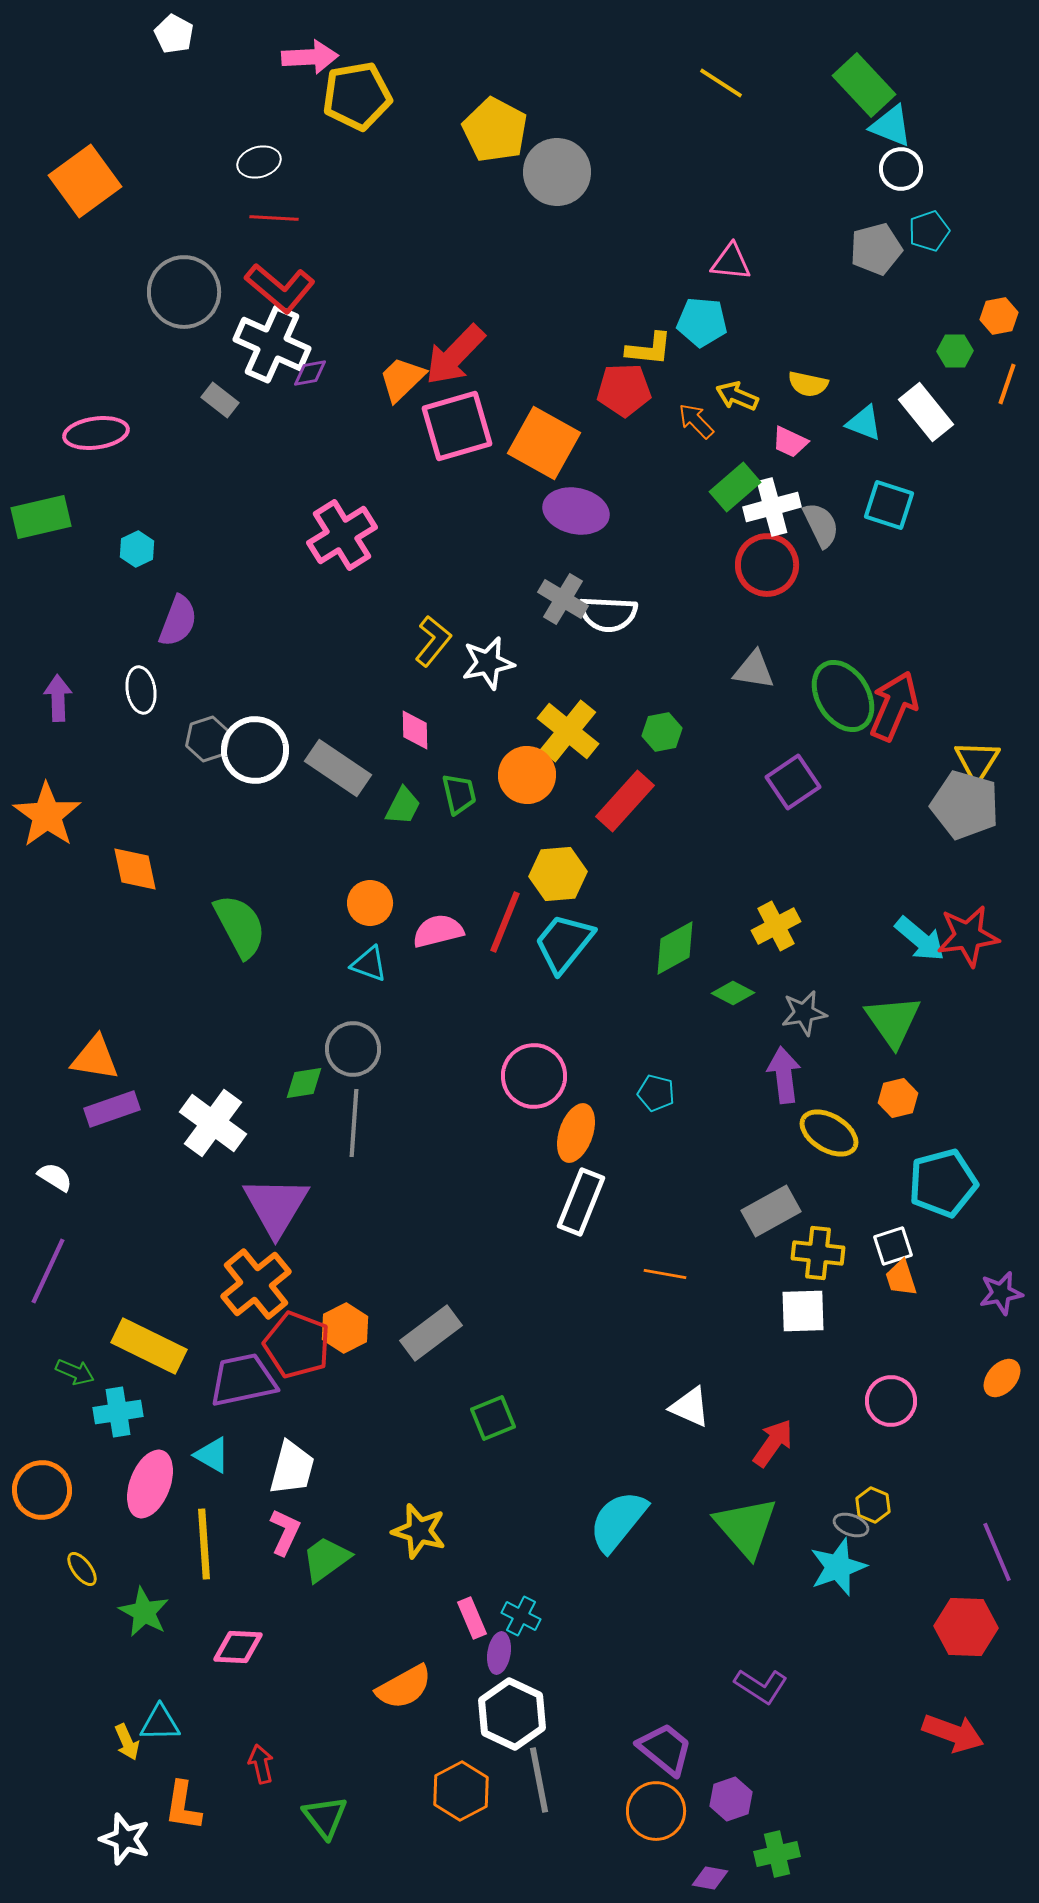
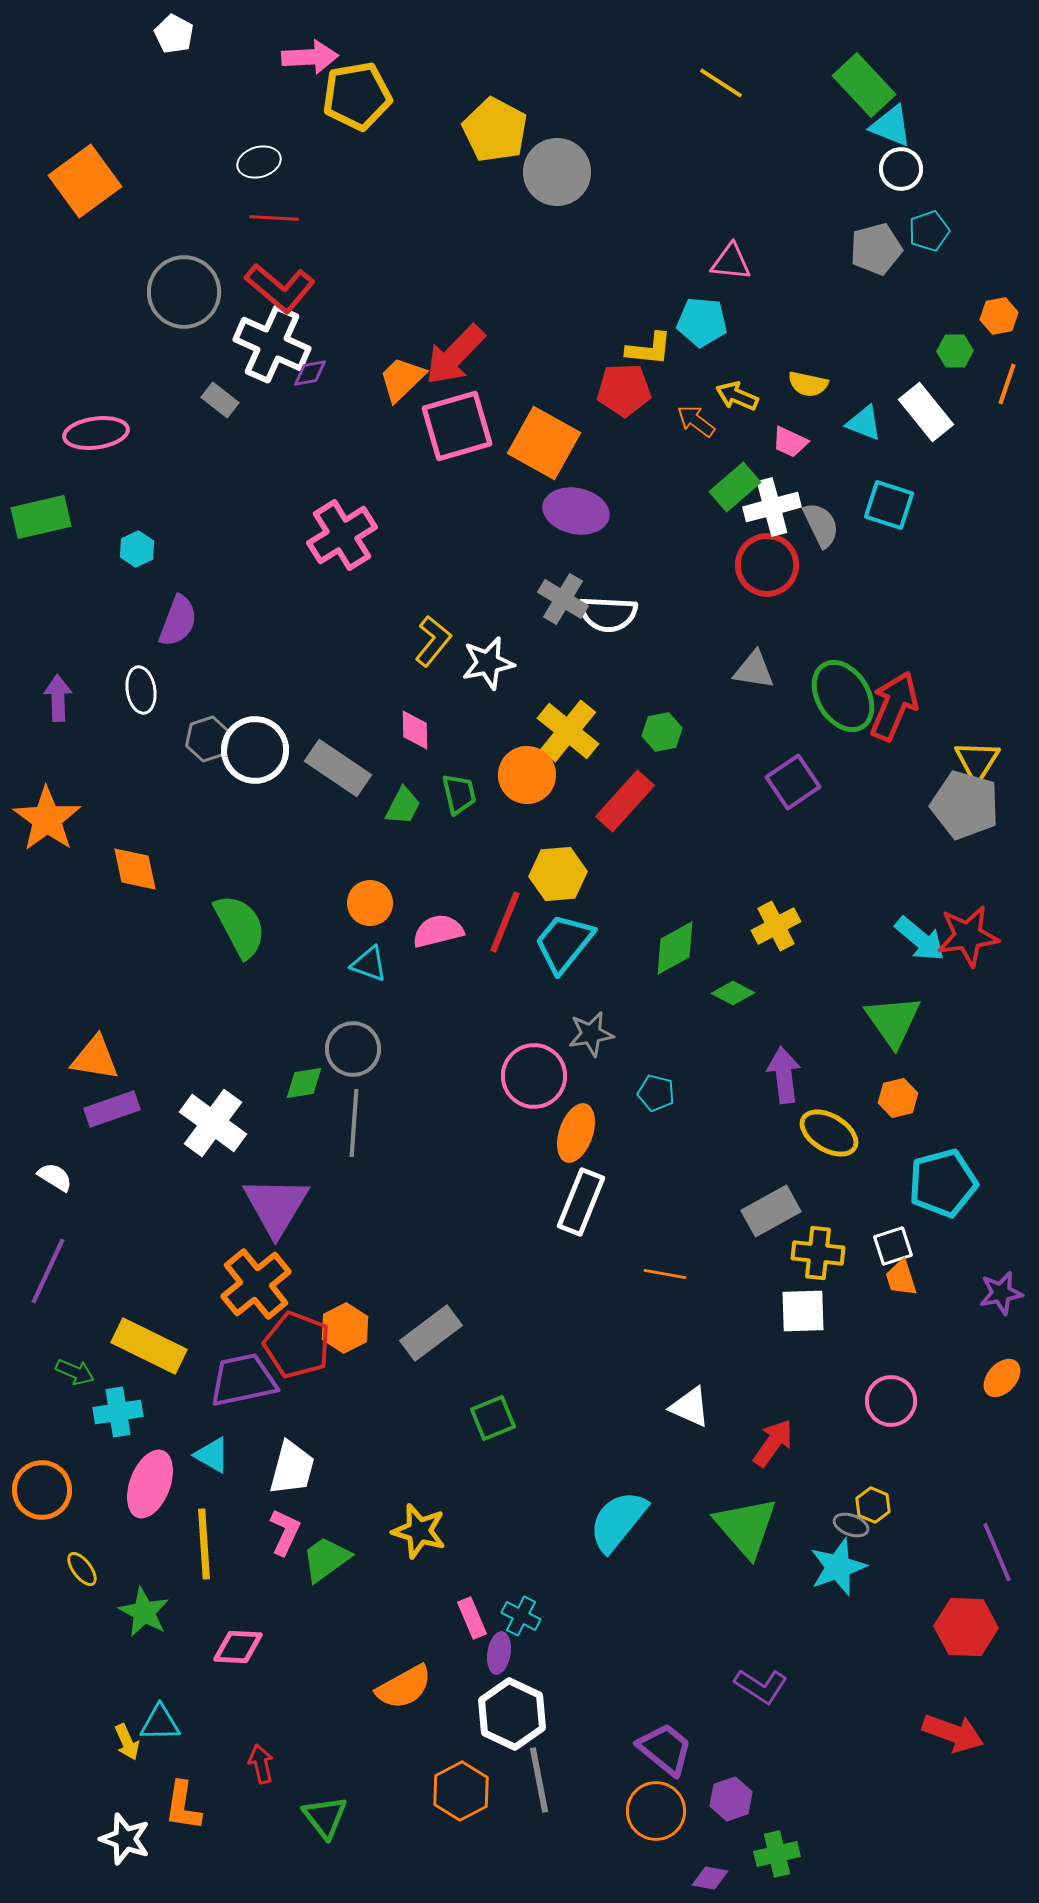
orange arrow at (696, 421): rotated 9 degrees counterclockwise
orange star at (47, 815): moved 4 px down
gray star at (804, 1013): moved 213 px left, 21 px down
